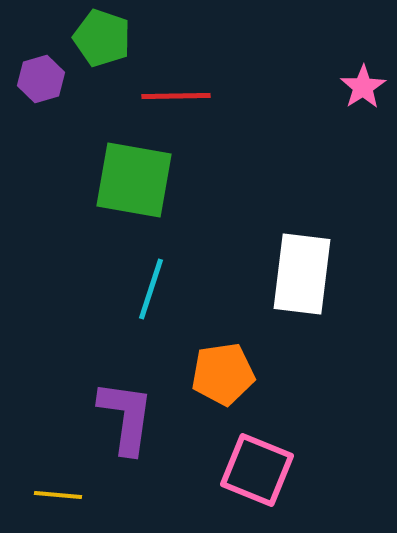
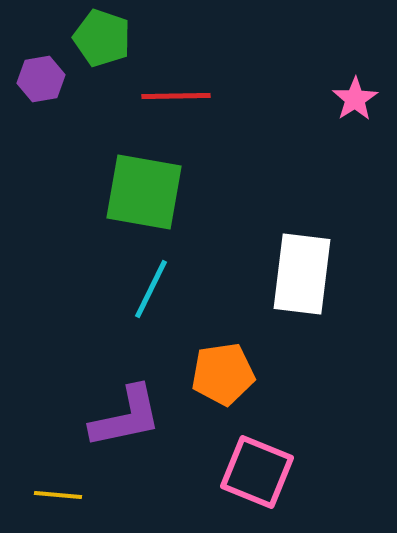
purple hexagon: rotated 6 degrees clockwise
pink star: moved 8 px left, 12 px down
green square: moved 10 px right, 12 px down
cyan line: rotated 8 degrees clockwise
purple L-shape: rotated 70 degrees clockwise
pink square: moved 2 px down
